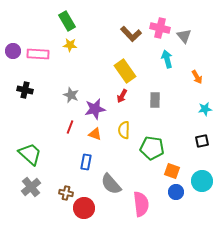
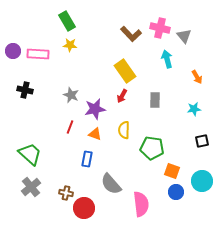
cyan star: moved 11 px left
blue rectangle: moved 1 px right, 3 px up
